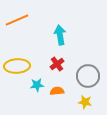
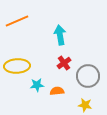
orange line: moved 1 px down
red cross: moved 7 px right, 1 px up
yellow star: moved 3 px down
